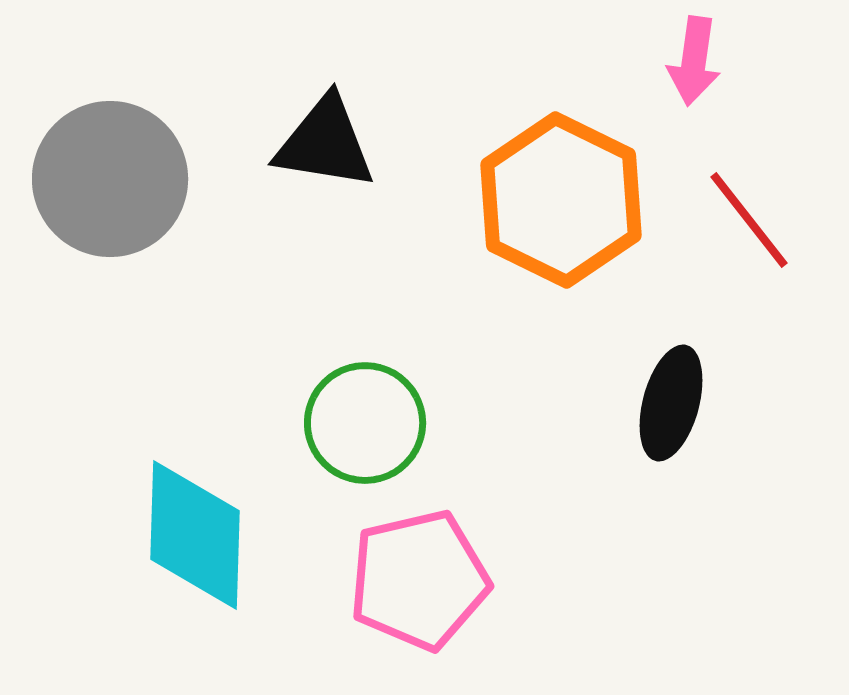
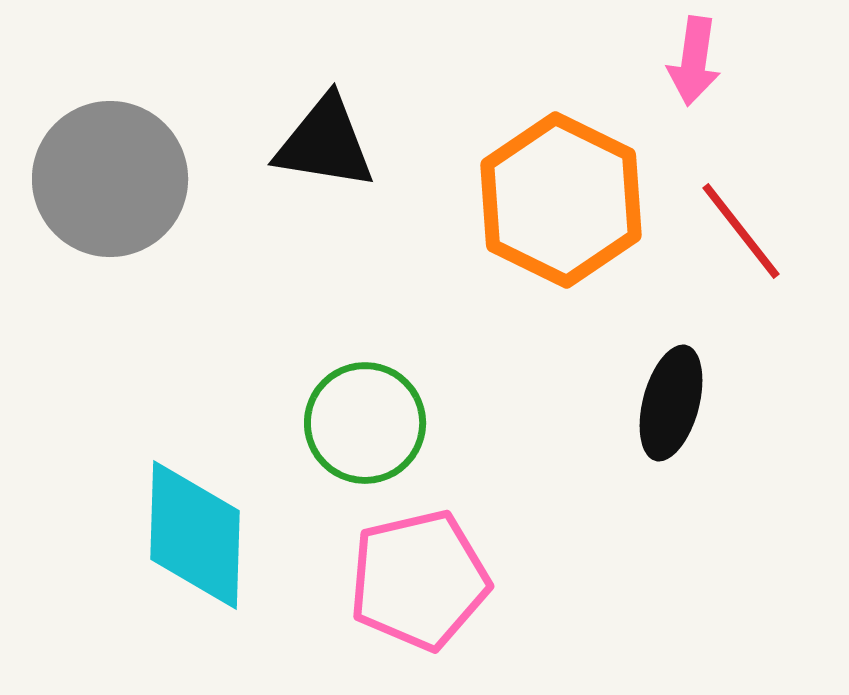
red line: moved 8 px left, 11 px down
